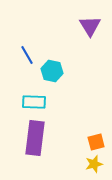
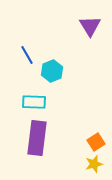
cyan hexagon: rotated 25 degrees clockwise
purple rectangle: moved 2 px right
orange square: rotated 18 degrees counterclockwise
